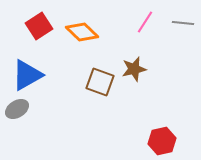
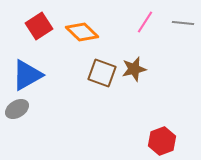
brown square: moved 2 px right, 9 px up
red hexagon: rotated 8 degrees counterclockwise
